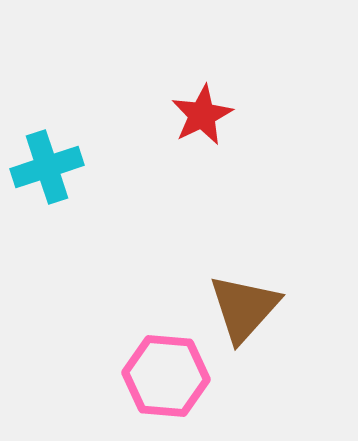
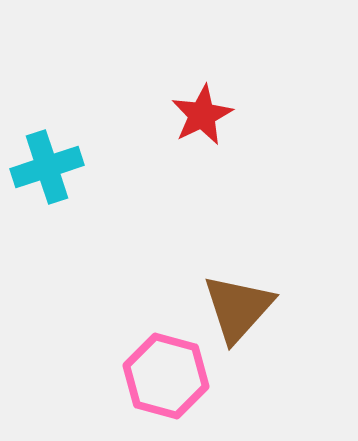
brown triangle: moved 6 px left
pink hexagon: rotated 10 degrees clockwise
